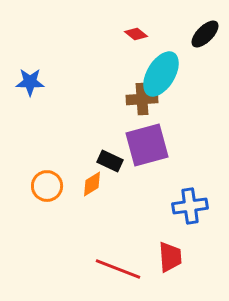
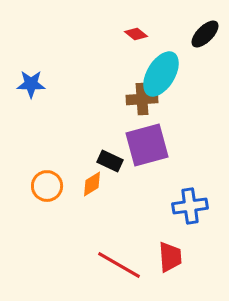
blue star: moved 1 px right, 2 px down
red line: moved 1 px right, 4 px up; rotated 9 degrees clockwise
